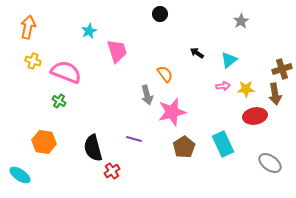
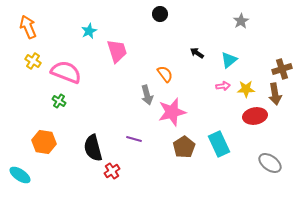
orange arrow: rotated 35 degrees counterclockwise
yellow cross: rotated 14 degrees clockwise
cyan rectangle: moved 4 px left
